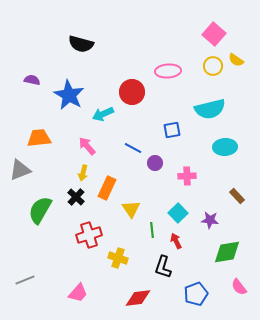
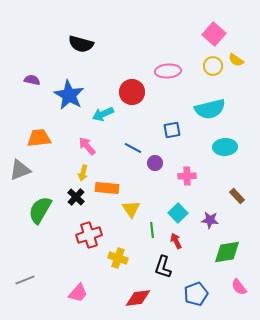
orange rectangle: rotated 70 degrees clockwise
